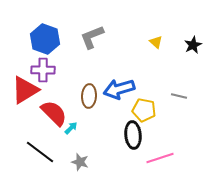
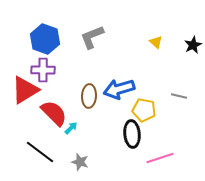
black ellipse: moved 1 px left, 1 px up
